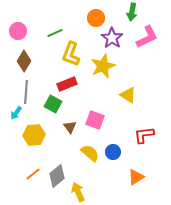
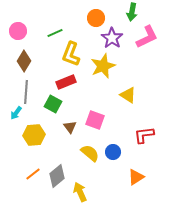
red rectangle: moved 1 px left, 2 px up
yellow arrow: moved 2 px right
